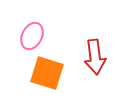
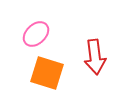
pink ellipse: moved 4 px right, 2 px up; rotated 20 degrees clockwise
